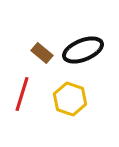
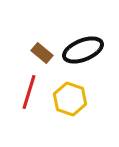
red line: moved 7 px right, 2 px up
